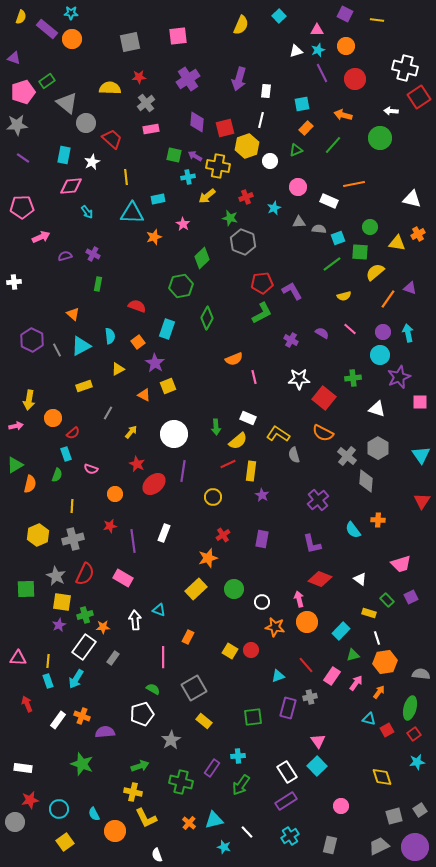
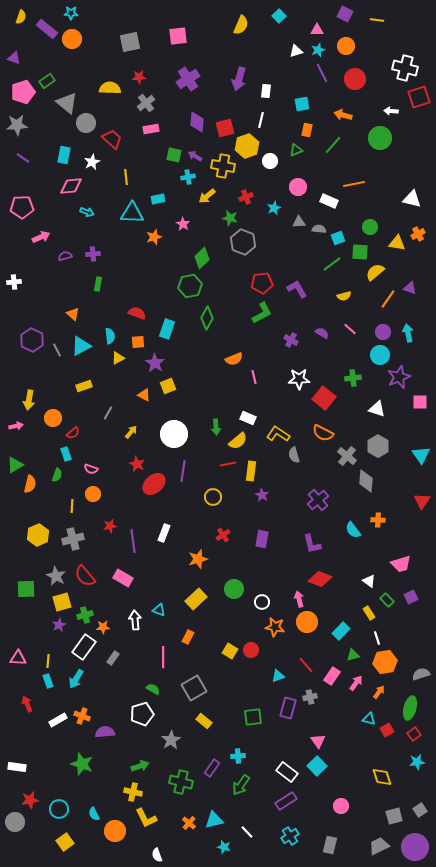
red square at (419, 97): rotated 15 degrees clockwise
orange rectangle at (306, 128): moved 1 px right, 2 px down; rotated 32 degrees counterclockwise
yellow cross at (218, 166): moved 5 px right
cyan arrow at (87, 212): rotated 32 degrees counterclockwise
purple cross at (93, 254): rotated 32 degrees counterclockwise
green hexagon at (181, 286): moved 9 px right
purple L-shape at (292, 291): moved 5 px right, 2 px up
red semicircle at (137, 306): moved 7 px down
orange square at (138, 342): rotated 32 degrees clockwise
yellow triangle at (118, 369): moved 11 px up
gray hexagon at (378, 448): moved 2 px up
red line at (228, 464): rotated 14 degrees clockwise
orange circle at (115, 494): moved 22 px left
orange star at (208, 558): moved 10 px left, 1 px down
red semicircle at (85, 574): moved 2 px down; rotated 115 degrees clockwise
white triangle at (360, 579): moved 9 px right, 2 px down
yellow rectangle at (196, 589): moved 10 px down
yellow square at (62, 602): rotated 24 degrees counterclockwise
yellow rectangle at (369, 613): rotated 40 degrees clockwise
gray semicircle at (421, 674): rotated 24 degrees counterclockwise
white rectangle at (58, 720): rotated 24 degrees clockwise
white rectangle at (23, 768): moved 6 px left, 1 px up
white rectangle at (287, 772): rotated 20 degrees counterclockwise
